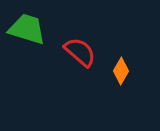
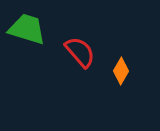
red semicircle: rotated 8 degrees clockwise
